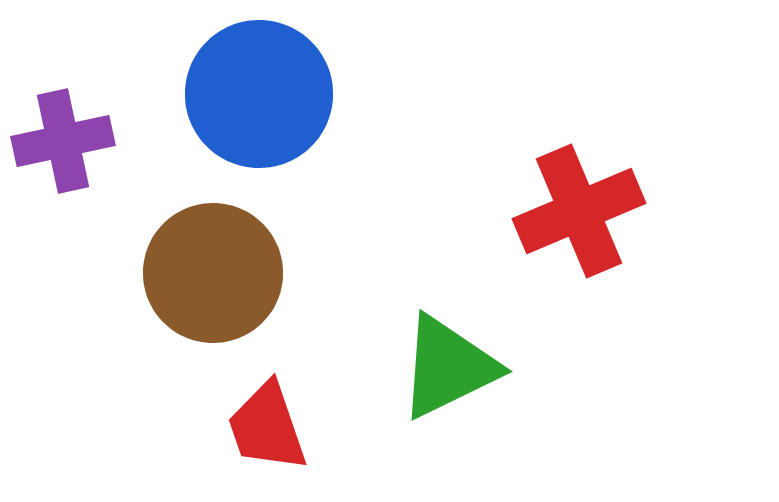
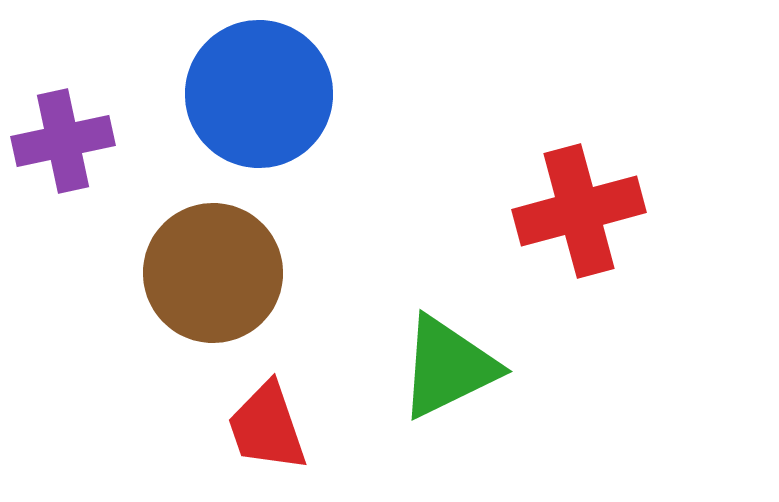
red cross: rotated 8 degrees clockwise
